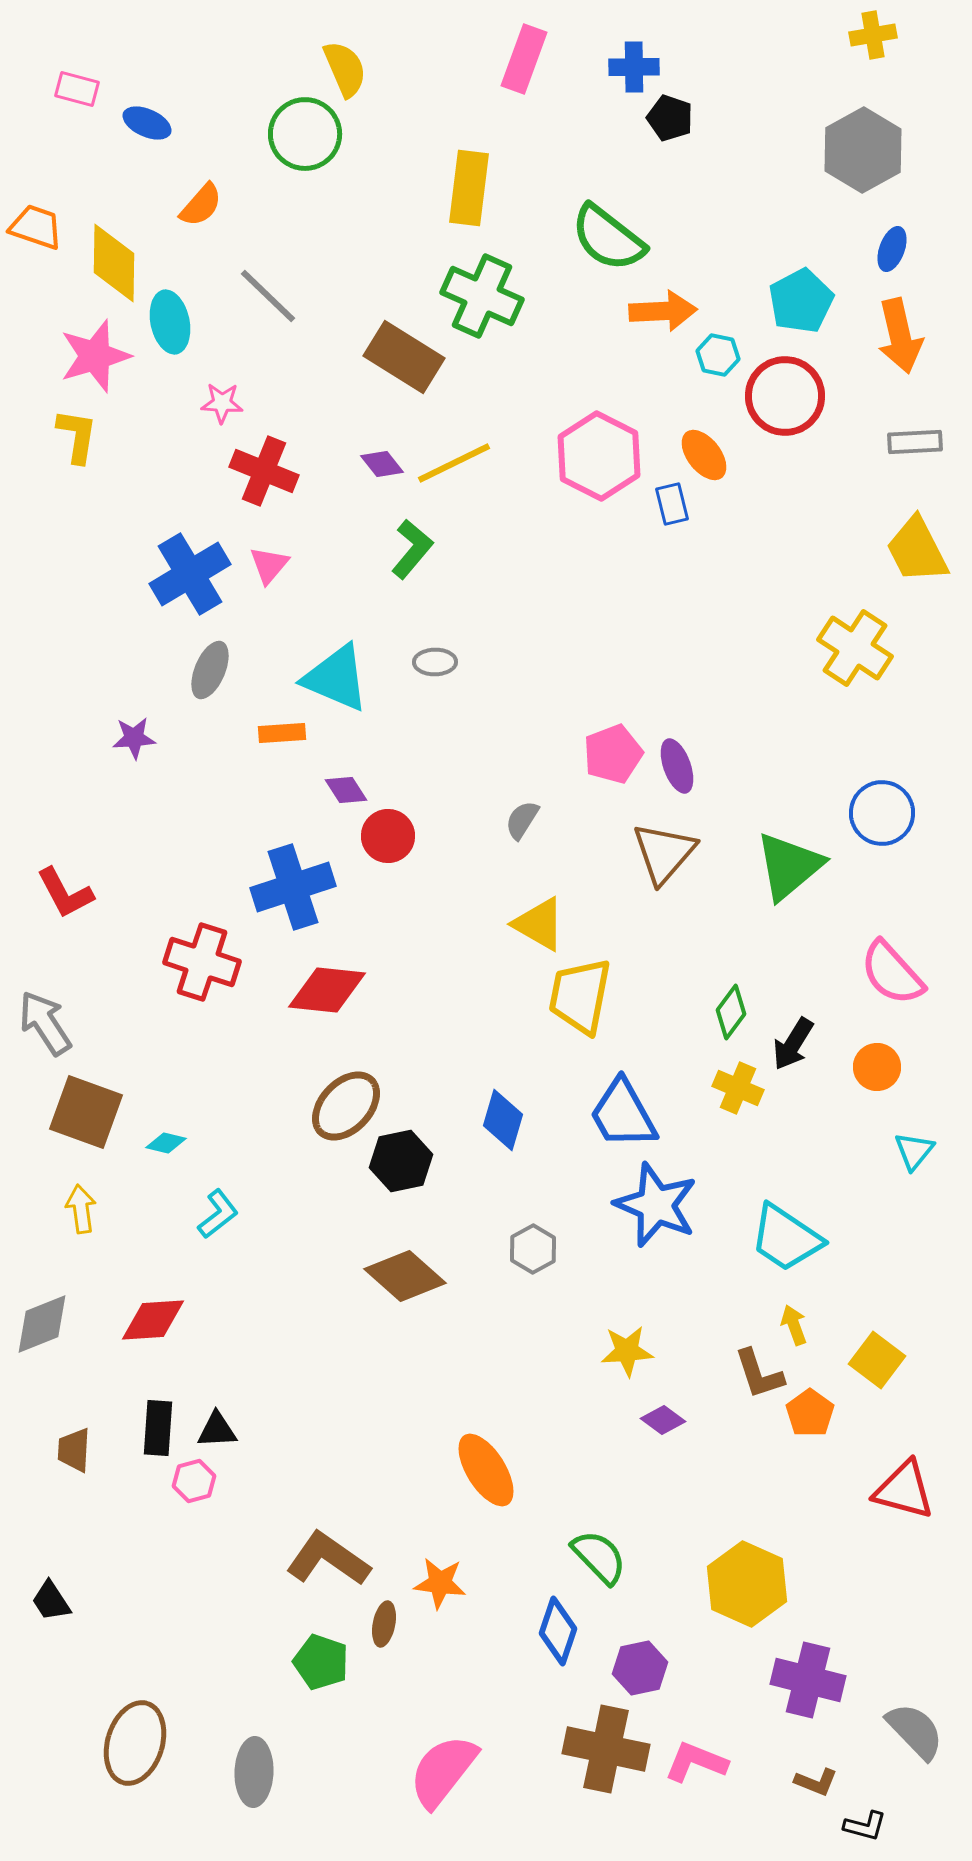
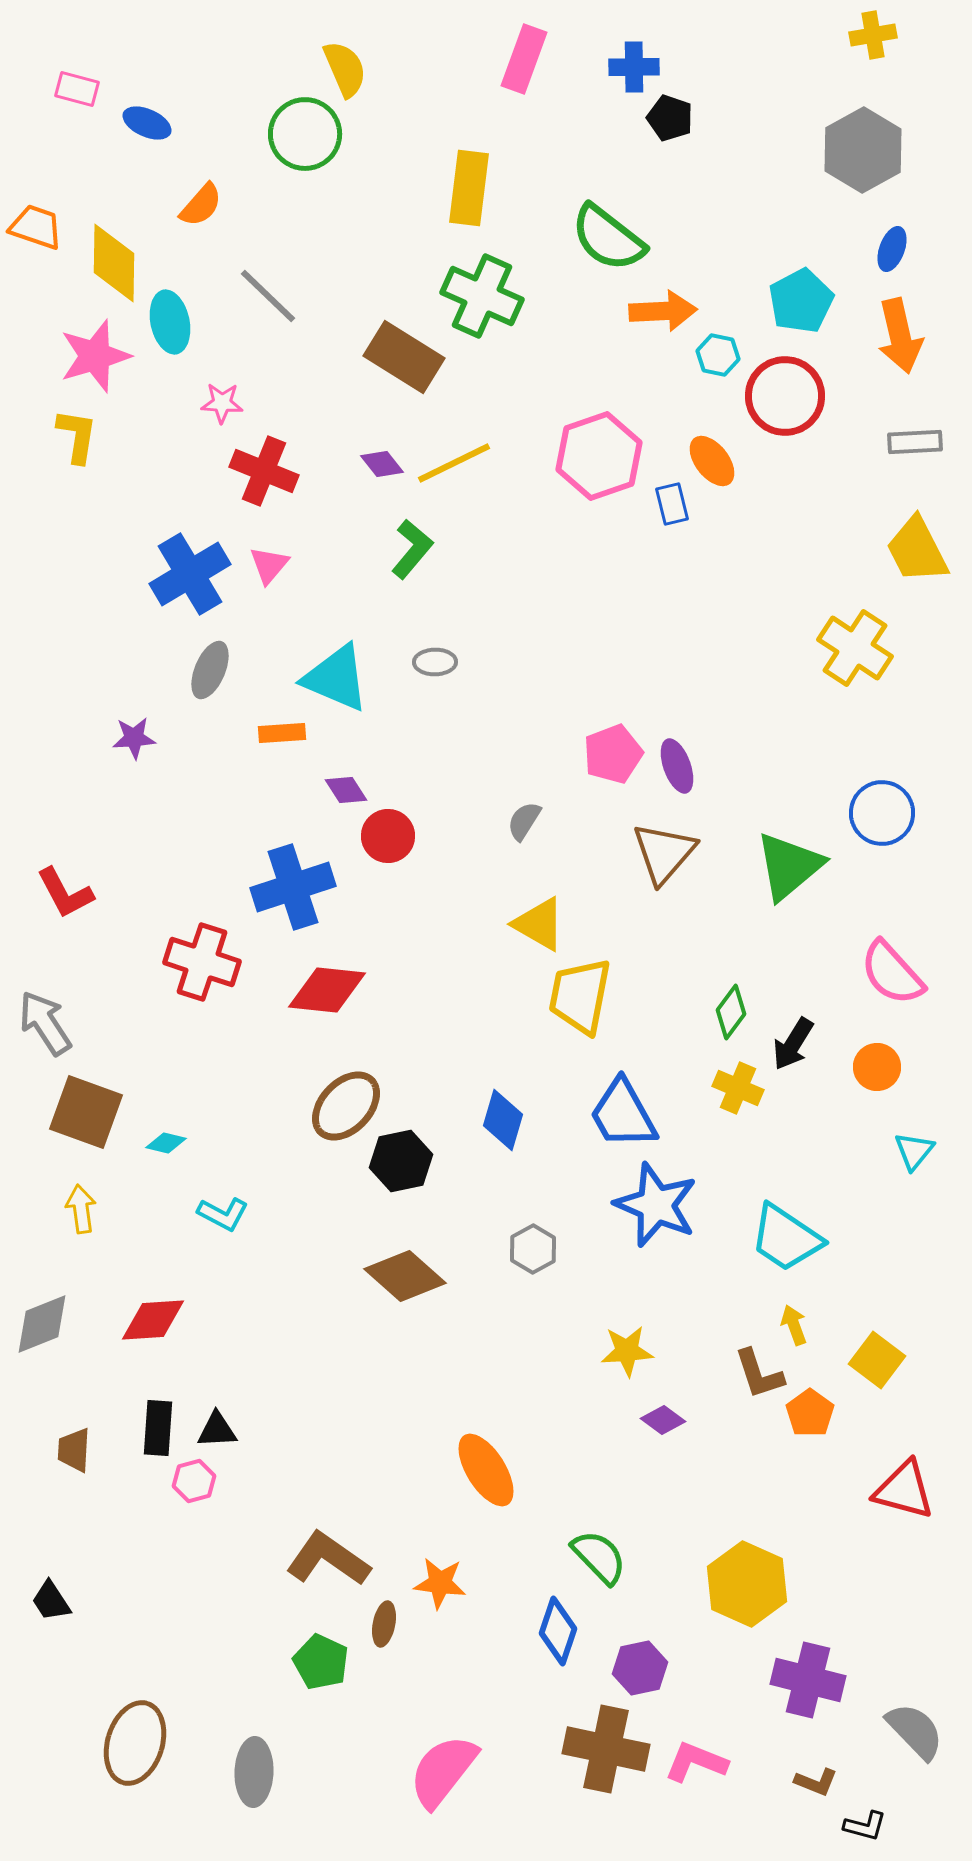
orange ellipse at (704, 455): moved 8 px right, 6 px down
pink hexagon at (599, 456): rotated 14 degrees clockwise
gray semicircle at (522, 820): moved 2 px right, 1 px down
cyan L-shape at (218, 1214): moved 5 px right; rotated 66 degrees clockwise
green pentagon at (321, 1662): rotated 6 degrees clockwise
